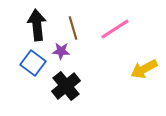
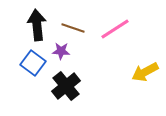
brown line: rotated 55 degrees counterclockwise
yellow arrow: moved 1 px right, 3 px down
